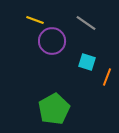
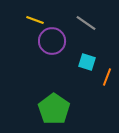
green pentagon: rotated 8 degrees counterclockwise
